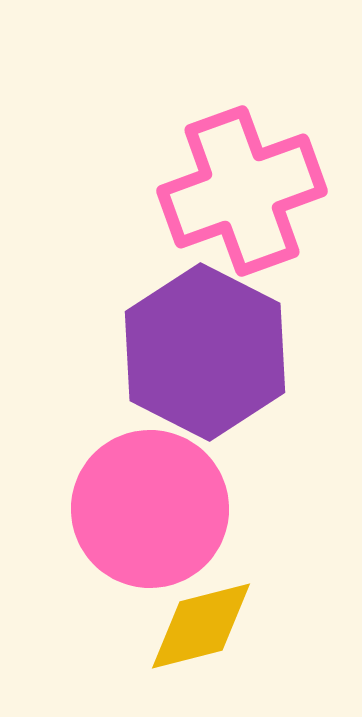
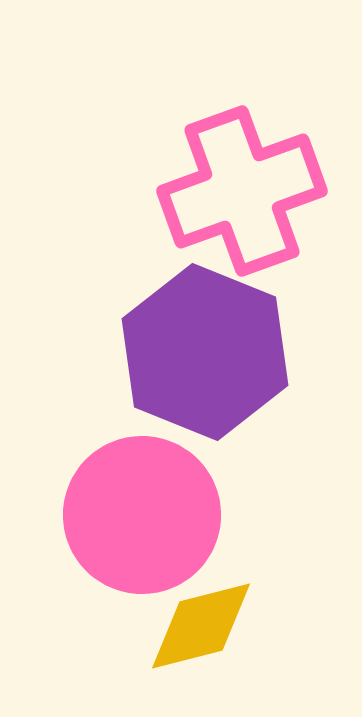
purple hexagon: rotated 5 degrees counterclockwise
pink circle: moved 8 px left, 6 px down
